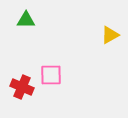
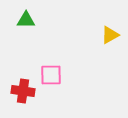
red cross: moved 1 px right, 4 px down; rotated 15 degrees counterclockwise
